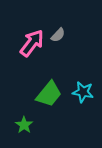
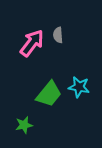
gray semicircle: rotated 133 degrees clockwise
cyan star: moved 4 px left, 5 px up
green star: rotated 24 degrees clockwise
